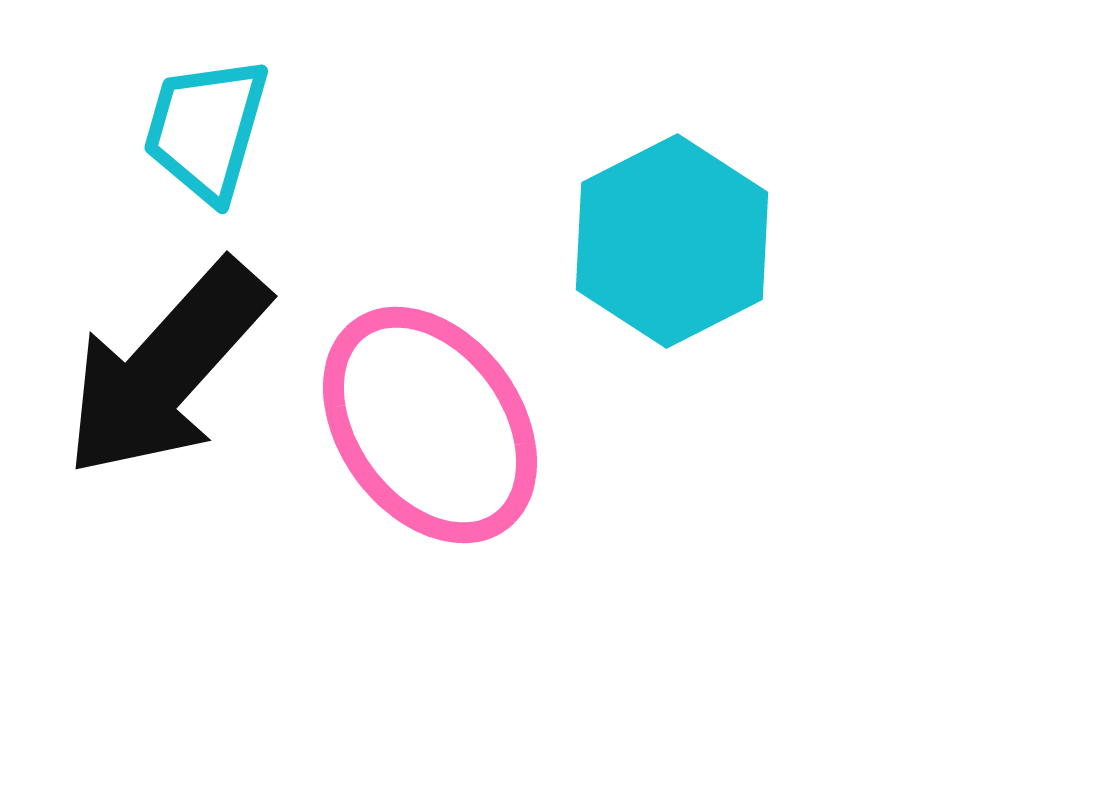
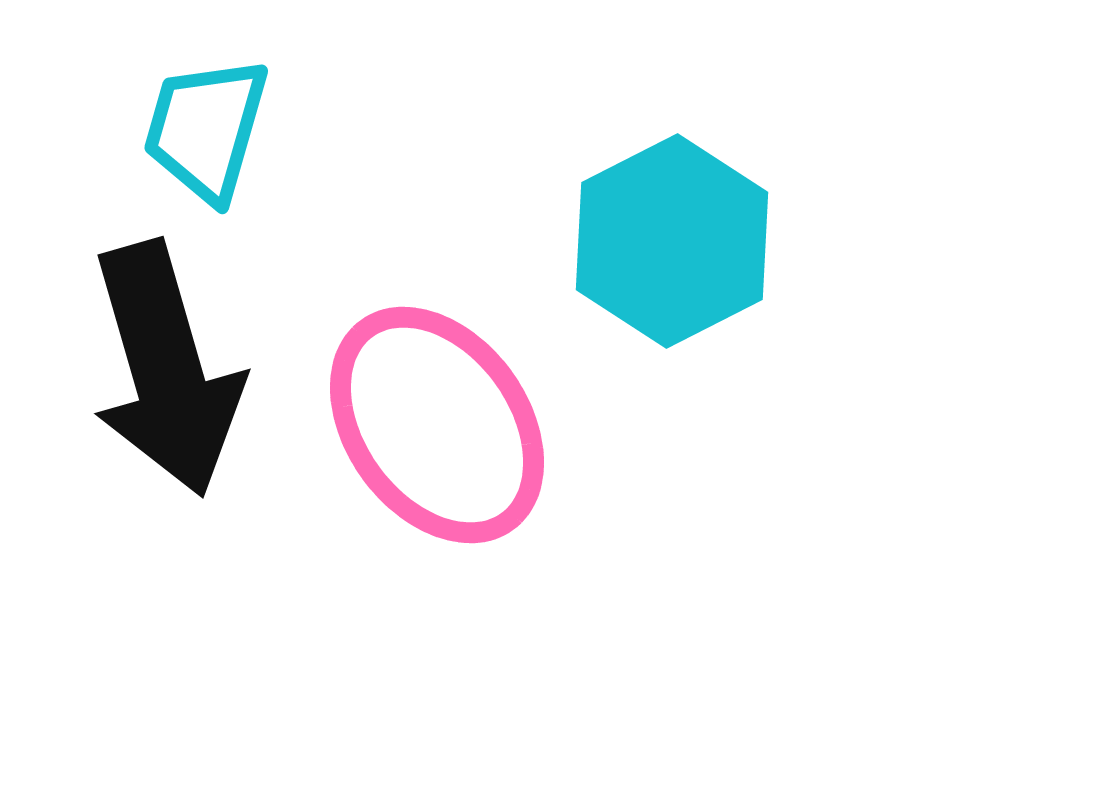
black arrow: rotated 58 degrees counterclockwise
pink ellipse: moved 7 px right
